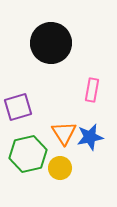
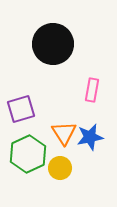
black circle: moved 2 px right, 1 px down
purple square: moved 3 px right, 2 px down
green hexagon: rotated 12 degrees counterclockwise
